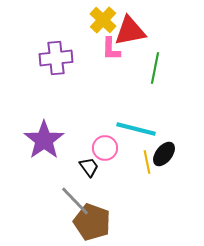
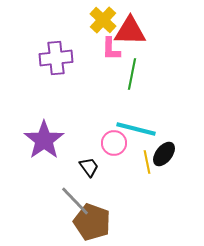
red triangle: rotated 12 degrees clockwise
green line: moved 23 px left, 6 px down
pink circle: moved 9 px right, 5 px up
